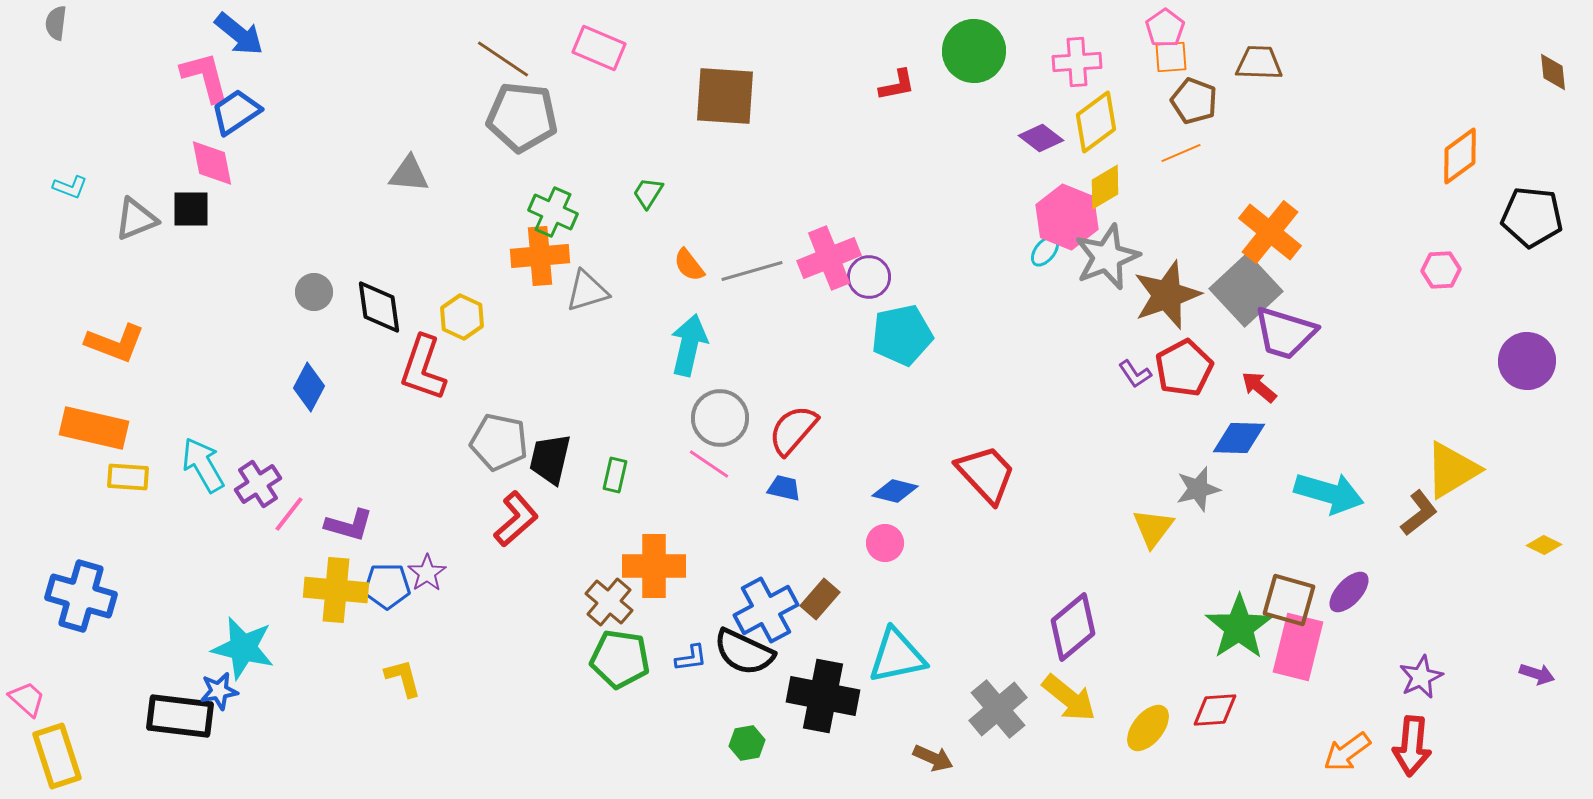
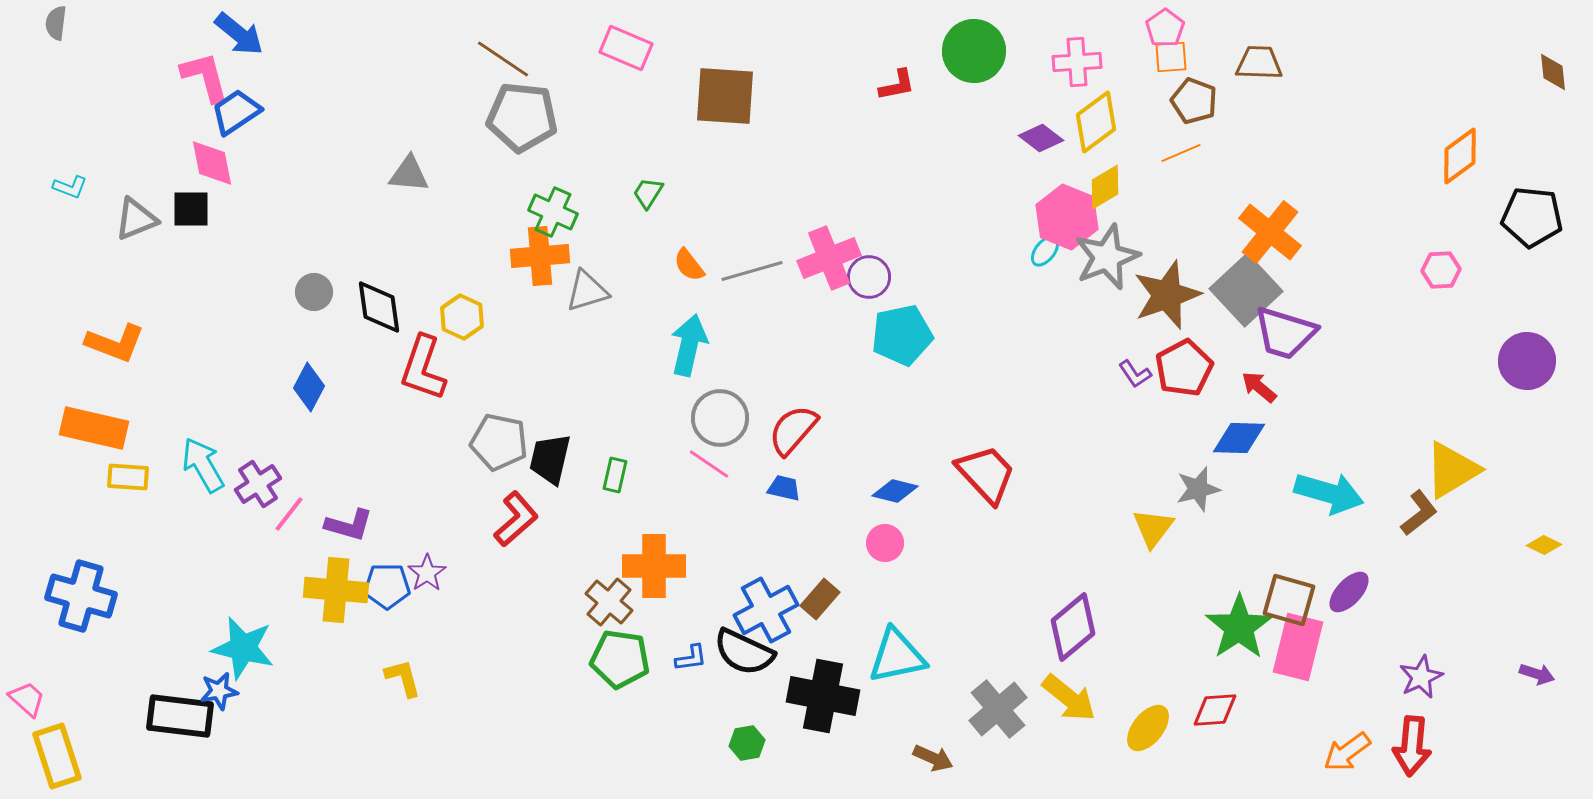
pink rectangle at (599, 48): moved 27 px right
